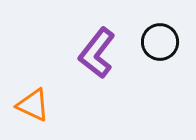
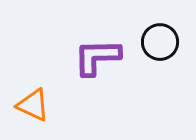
purple L-shape: moved 4 px down; rotated 51 degrees clockwise
